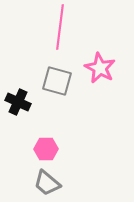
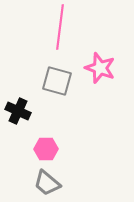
pink star: rotated 8 degrees counterclockwise
black cross: moved 9 px down
